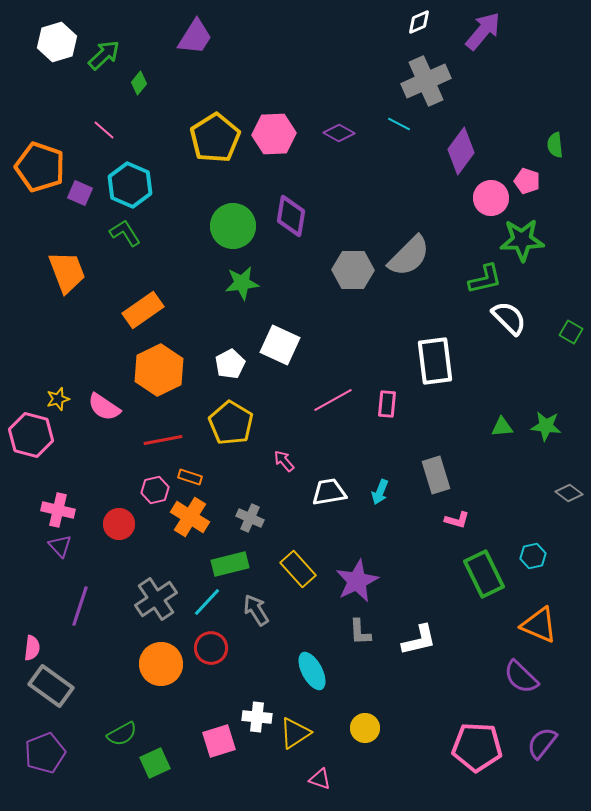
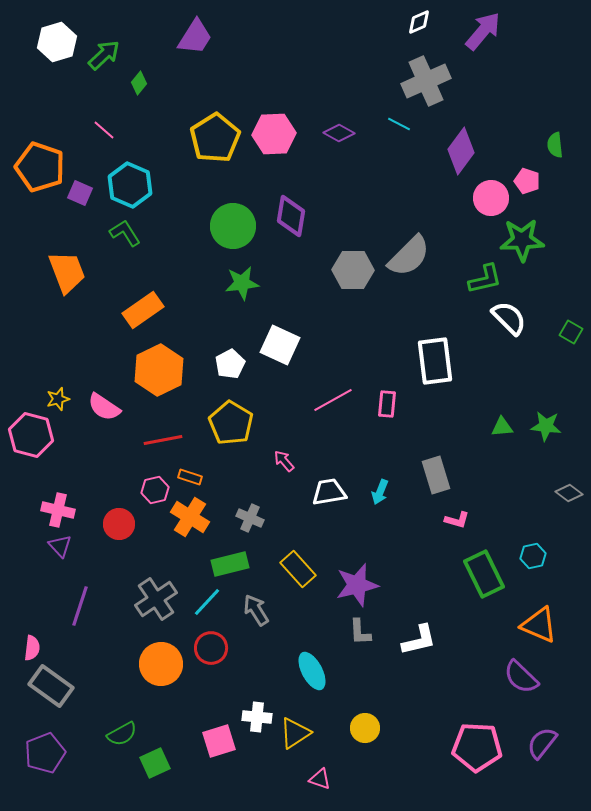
purple star at (357, 581): moved 4 px down; rotated 12 degrees clockwise
